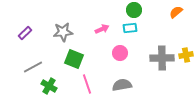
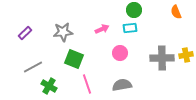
orange semicircle: rotated 72 degrees counterclockwise
